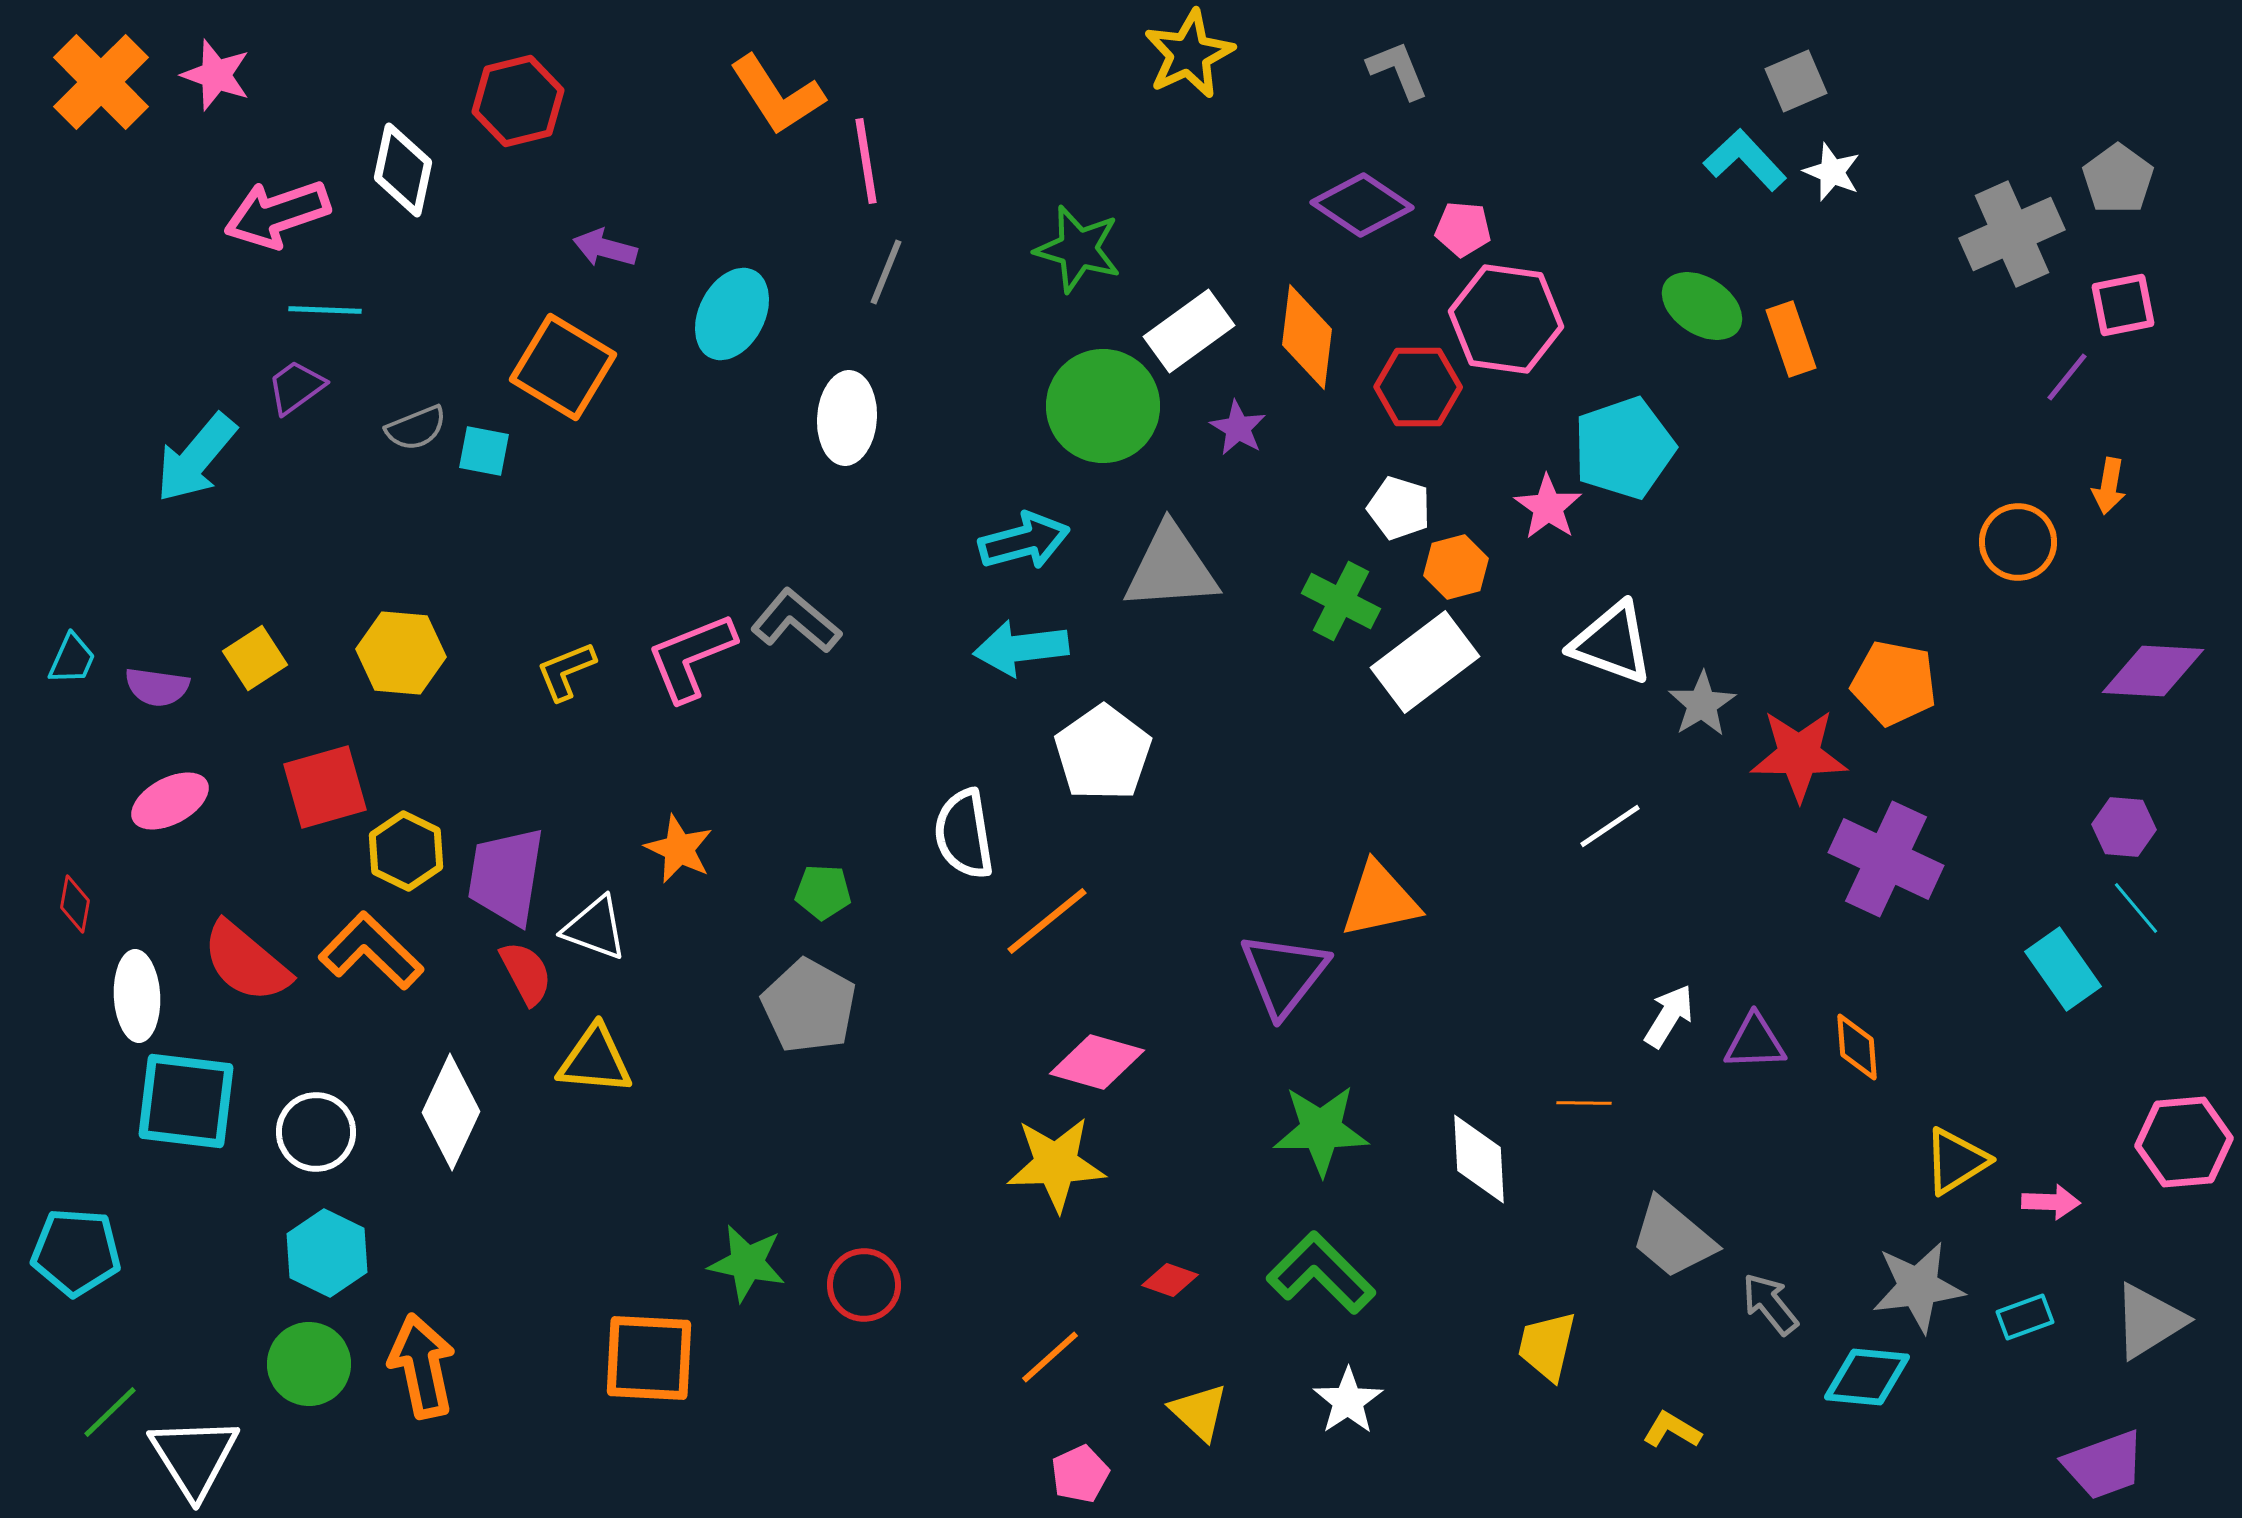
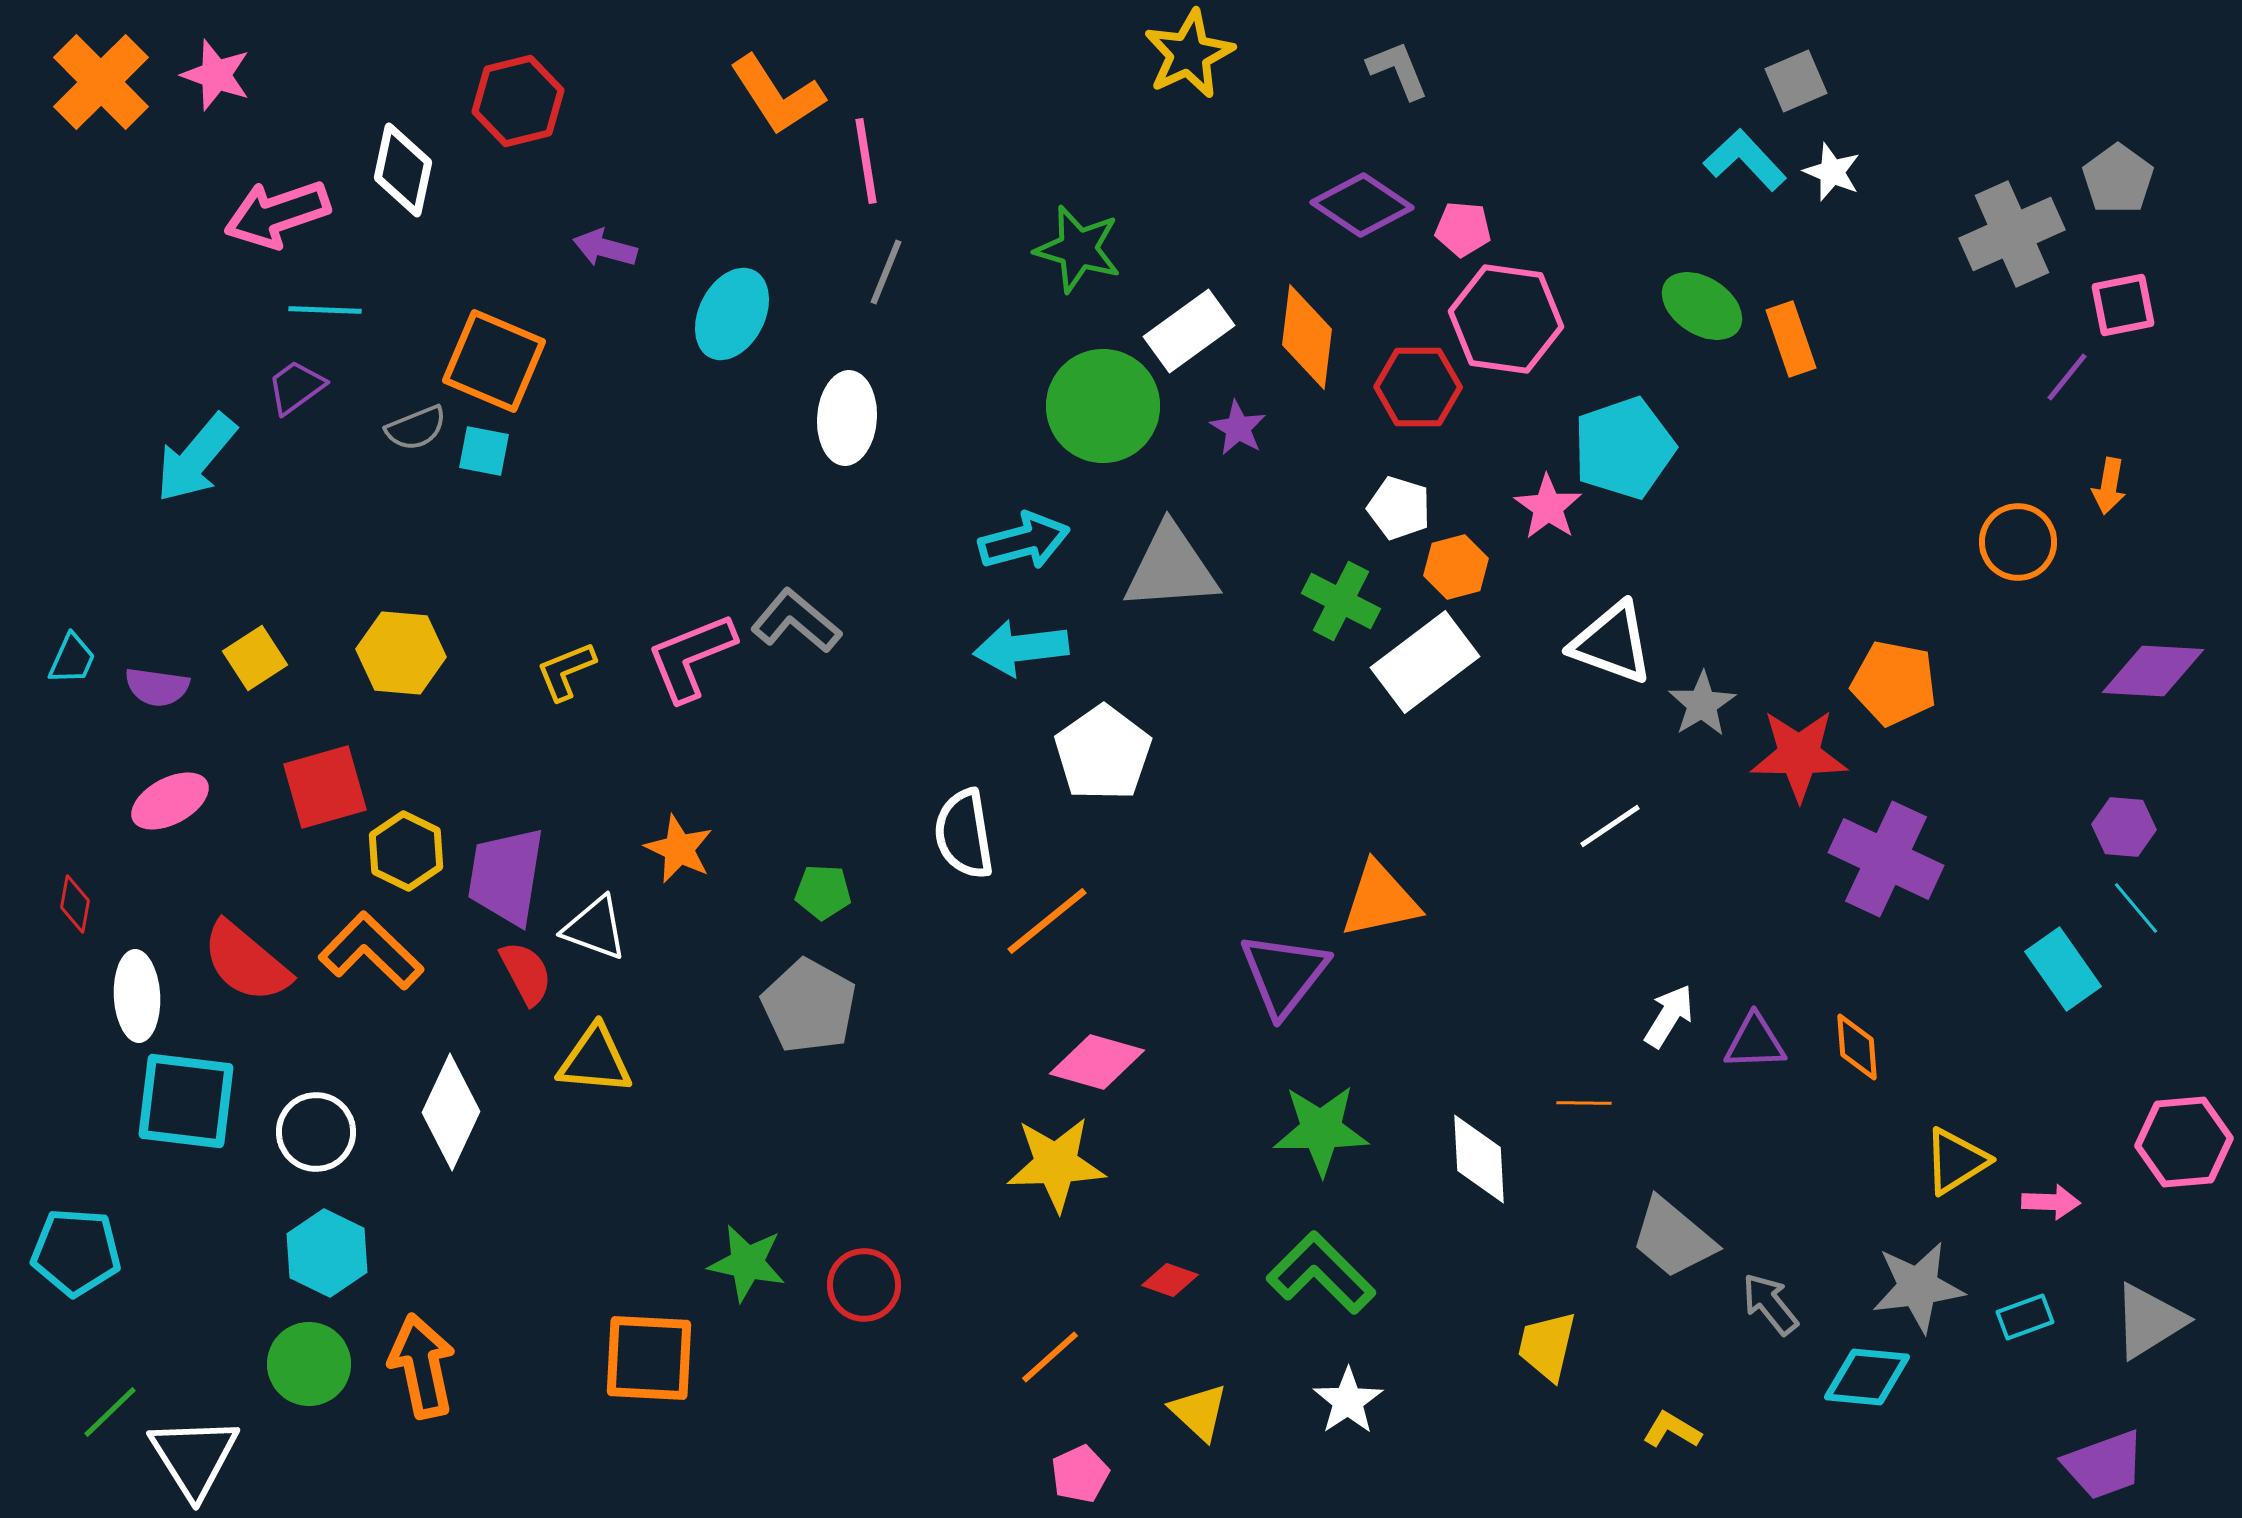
orange square at (563, 367): moved 69 px left, 6 px up; rotated 8 degrees counterclockwise
